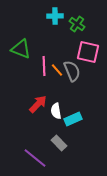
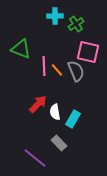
green cross: moved 1 px left; rotated 21 degrees clockwise
gray semicircle: moved 4 px right
white semicircle: moved 1 px left, 1 px down
cyan rectangle: rotated 36 degrees counterclockwise
